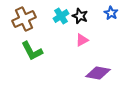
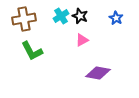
blue star: moved 5 px right, 5 px down
brown cross: rotated 15 degrees clockwise
